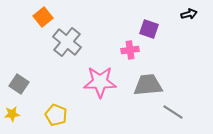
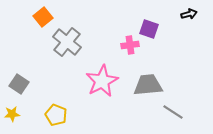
pink cross: moved 5 px up
pink star: moved 2 px right, 1 px up; rotated 28 degrees counterclockwise
